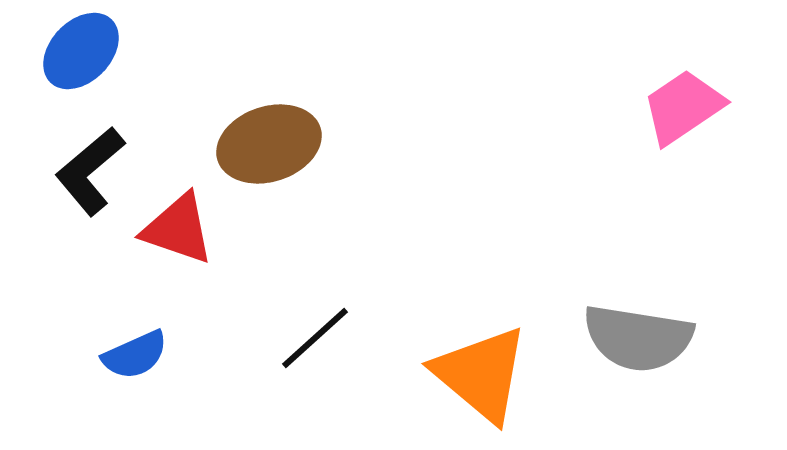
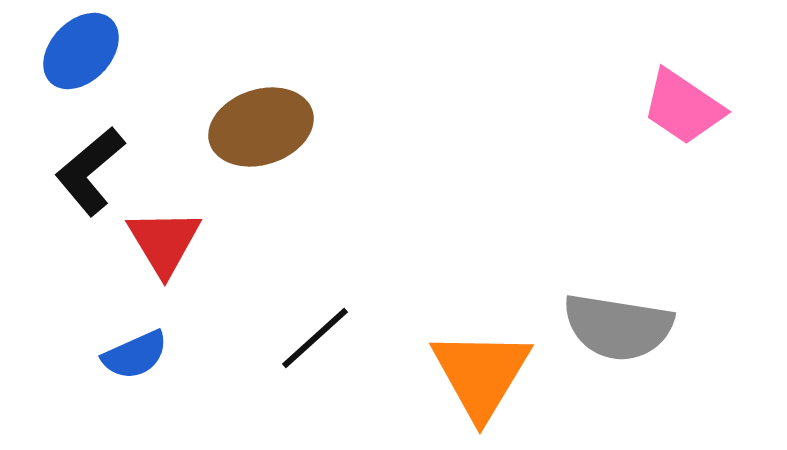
pink trapezoid: rotated 112 degrees counterclockwise
brown ellipse: moved 8 px left, 17 px up
red triangle: moved 14 px left, 13 px down; rotated 40 degrees clockwise
gray semicircle: moved 20 px left, 11 px up
orange triangle: rotated 21 degrees clockwise
